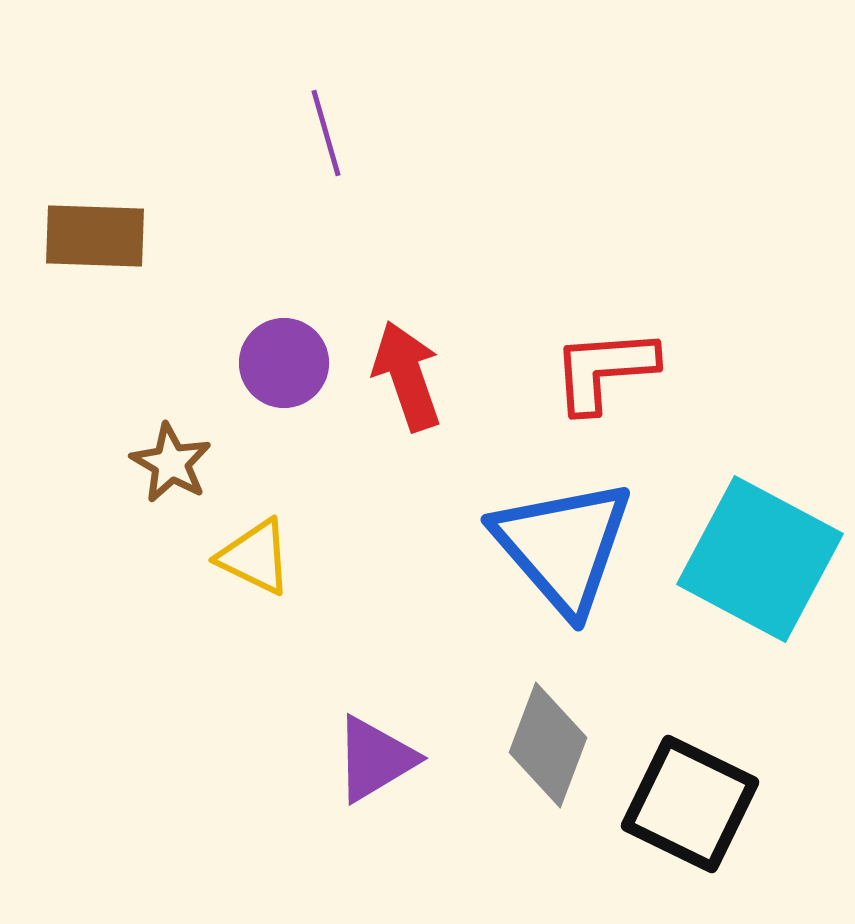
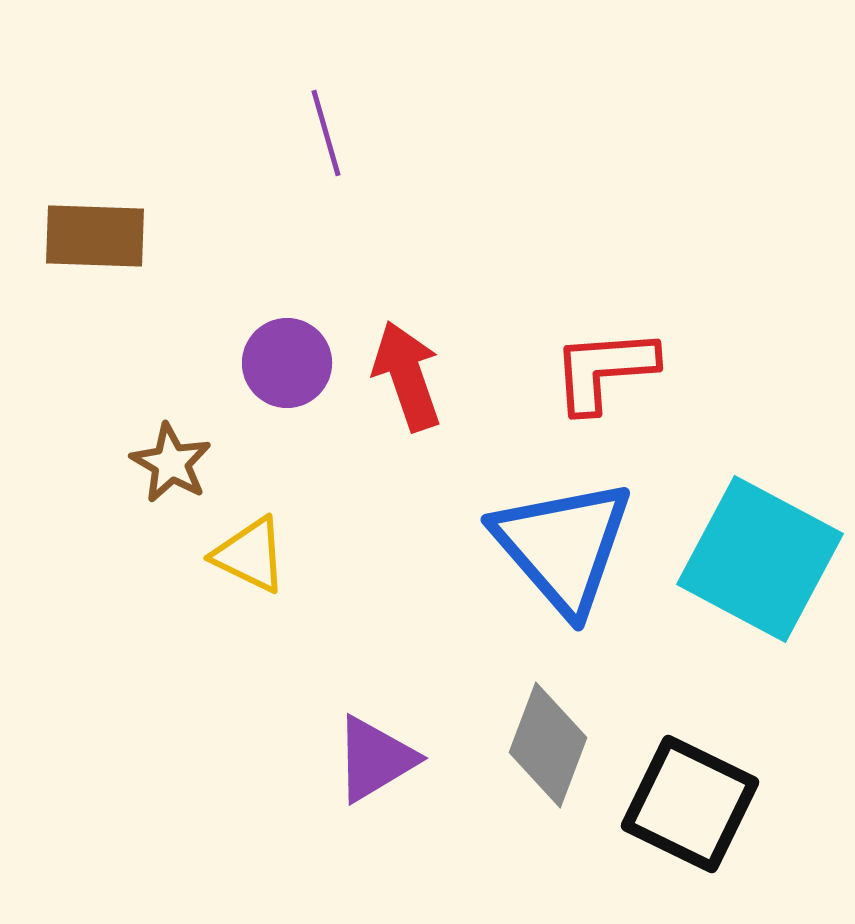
purple circle: moved 3 px right
yellow triangle: moved 5 px left, 2 px up
